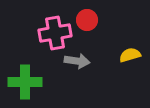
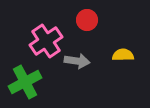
pink cross: moved 9 px left, 8 px down; rotated 24 degrees counterclockwise
yellow semicircle: moved 7 px left; rotated 15 degrees clockwise
green cross: rotated 28 degrees counterclockwise
